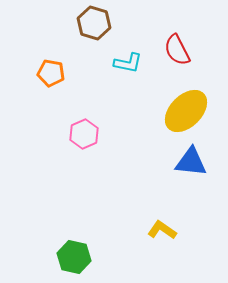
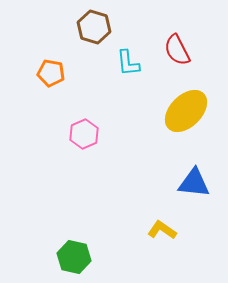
brown hexagon: moved 4 px down
cyan L-shape: rotated 72 degrees clockwise
blue triangle: moved 3 px right, 21 px down
